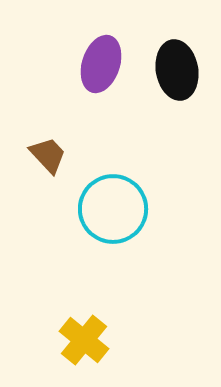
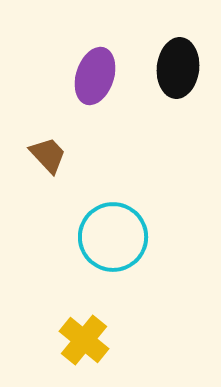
purple ellipse: moved 6 px left, 12 px down
black ellipse: moved 1 px right, 2 px up; rotated 16 degrees clockwise
cyan circle: moved 28 px down
